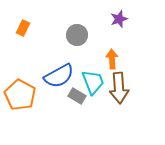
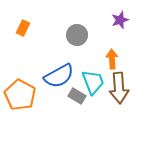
purple star: moved 1 px right, 1 px down
